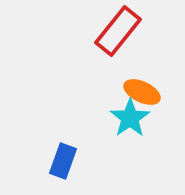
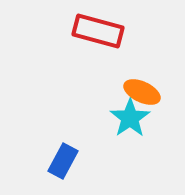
red rectangle: moved 20 px left; rotated 66 degrees clockwise
blue rectangle: rotated 8 degrees clockwise
